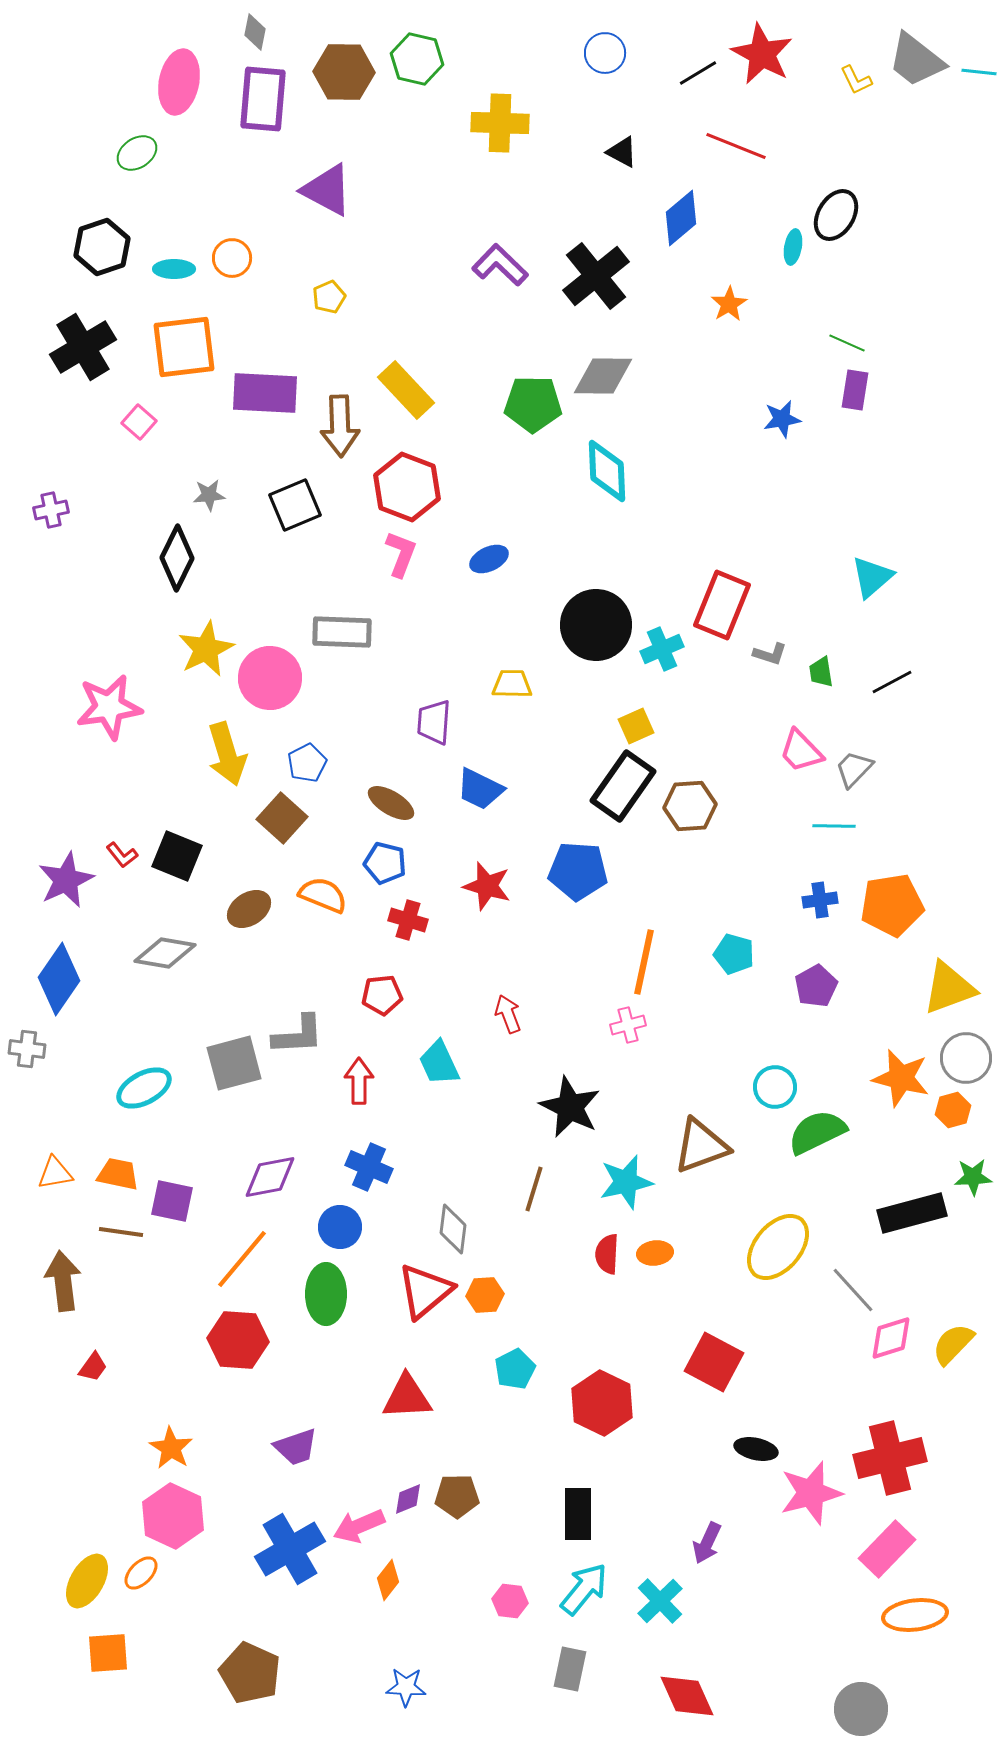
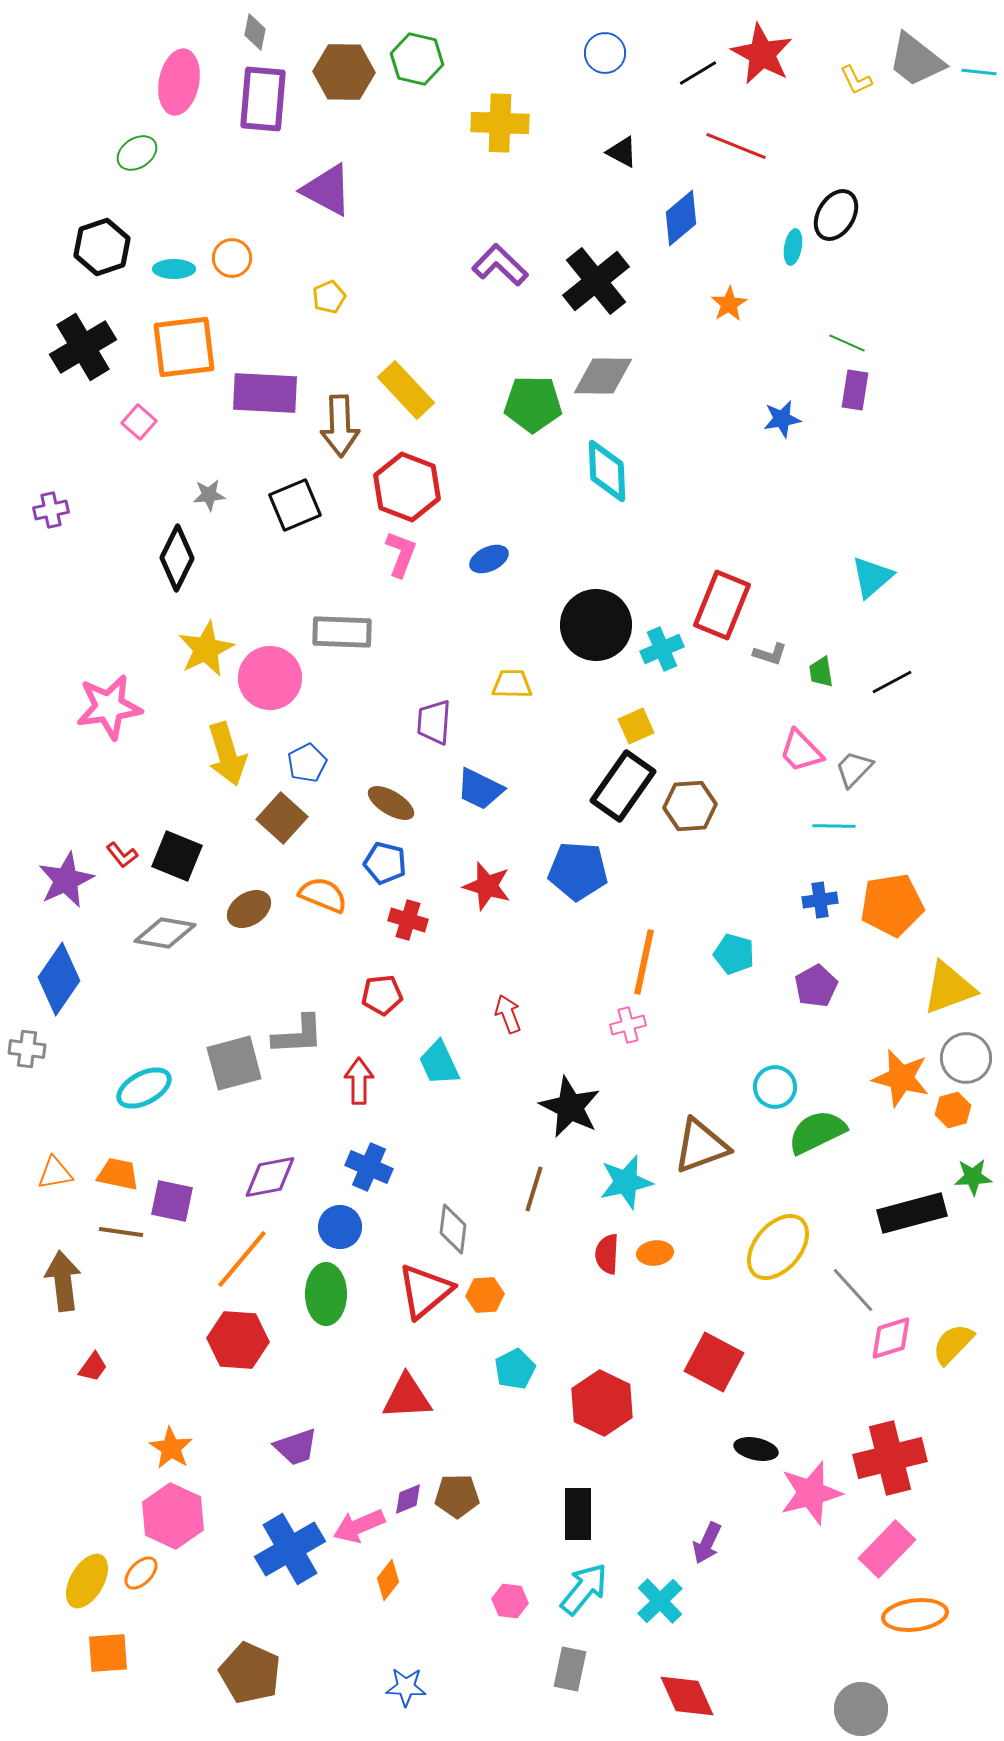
black cross at (596, 276): moved 5 px down
gray diamond at (165, 953): moved 20 px up
